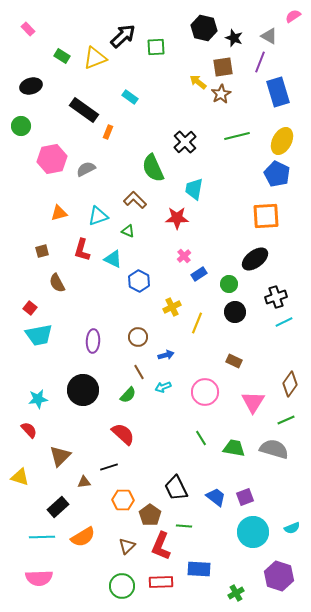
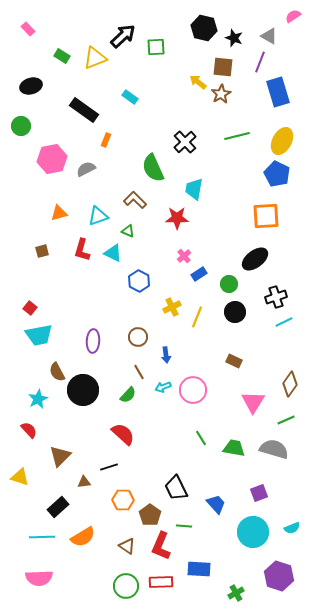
brown square at (223, 67): rotated 15 degrees clockwise
orange rectangle at (108, 132): moved 2 px left, 8 px down
cyan triangle at (113, 259): moved 6 px up
brown semicircle at (57, 283): moved 89 px down
yellow line at (197, 323): moved 6 px up
blue arrow at (166, 355): rotated 98 degrees clockwise
pink circle at (205, 392): moved 12 px left, 2 px up
cyan star at (38, 399): rotated 18 degrees counterclockwise
blue trapezoid at (216, 497): moved 7 px down; rotated 10 degrees clockwise
purple square at (245, 497): moved 14 px right, 4 px up
brown triangle at (127, 546): rotated 42 degrees counterclockwise
green circle at (122, 586): moved 4 px right
